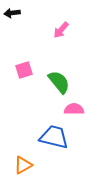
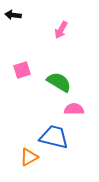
black arrow: moved 1 px right, 2 px down; rotated 14 degrees clockwise
pink arrow: rotated 12 degrees counterclockwise
pink square: moved 2 px left
green semicircle: rotated 20 degrees counterclockwise
orange triangle: moved 6 px right, 8 px up
